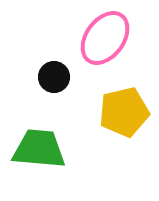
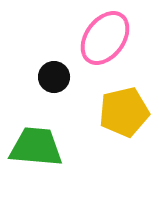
green trapezoid: moved 3 px left, 2 px up
